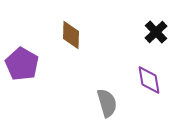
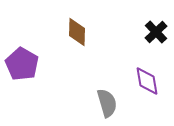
brown diamond: moved 6 px right, 3 px up
purple diamond: moved 2 px left, 1 px down
